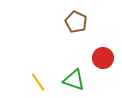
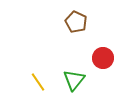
green triangle: rotated 50 degrees clockwise
